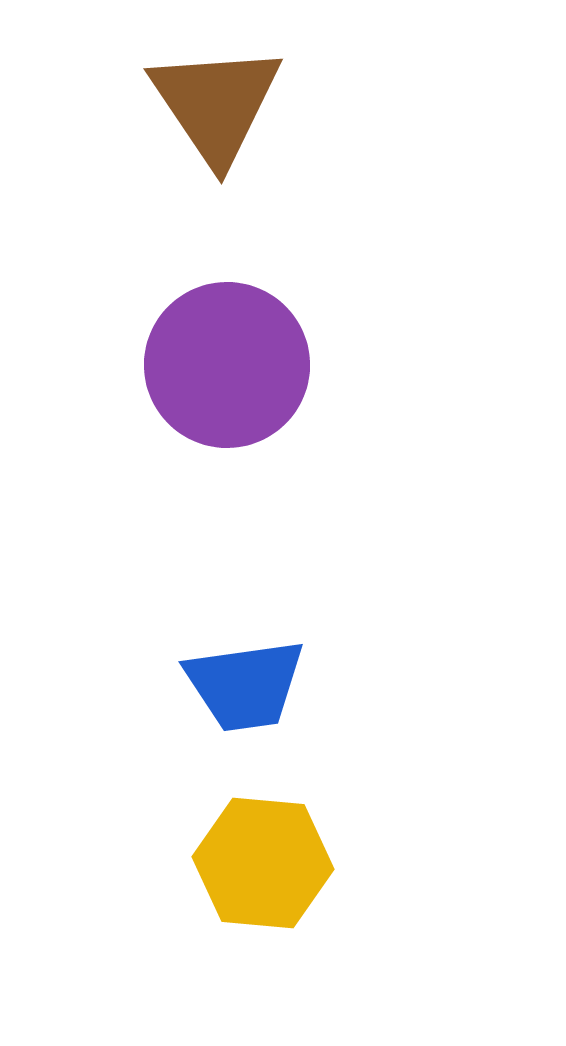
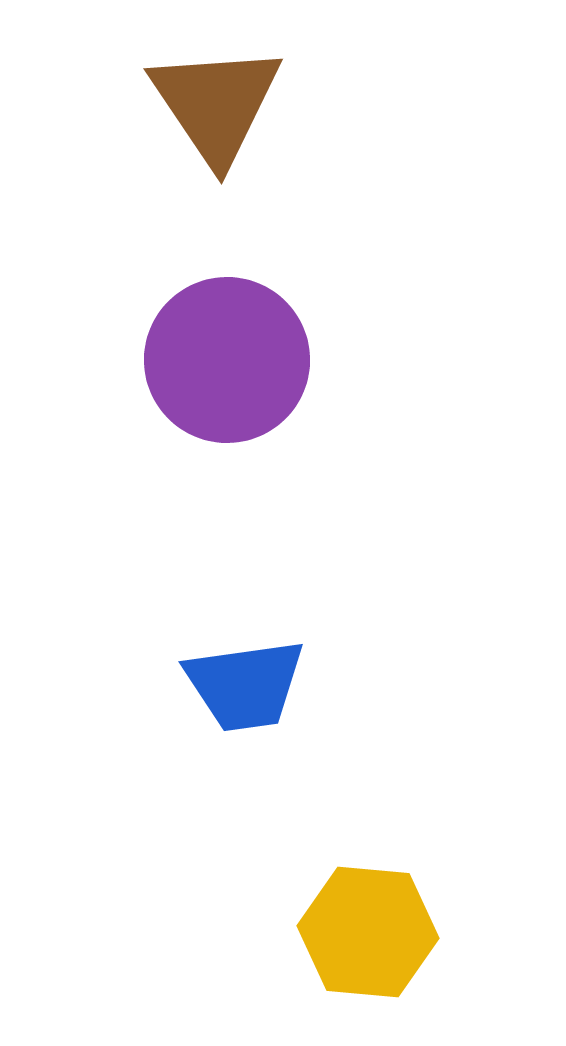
purple circle: moved 5 px up
yellow hexagon: moved 105 px right, 69 px down
